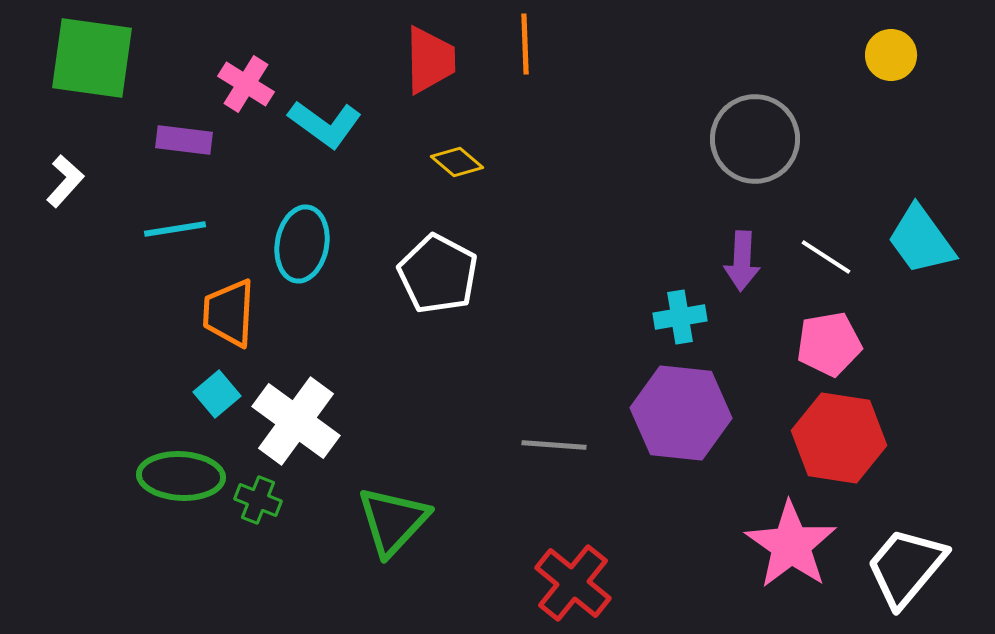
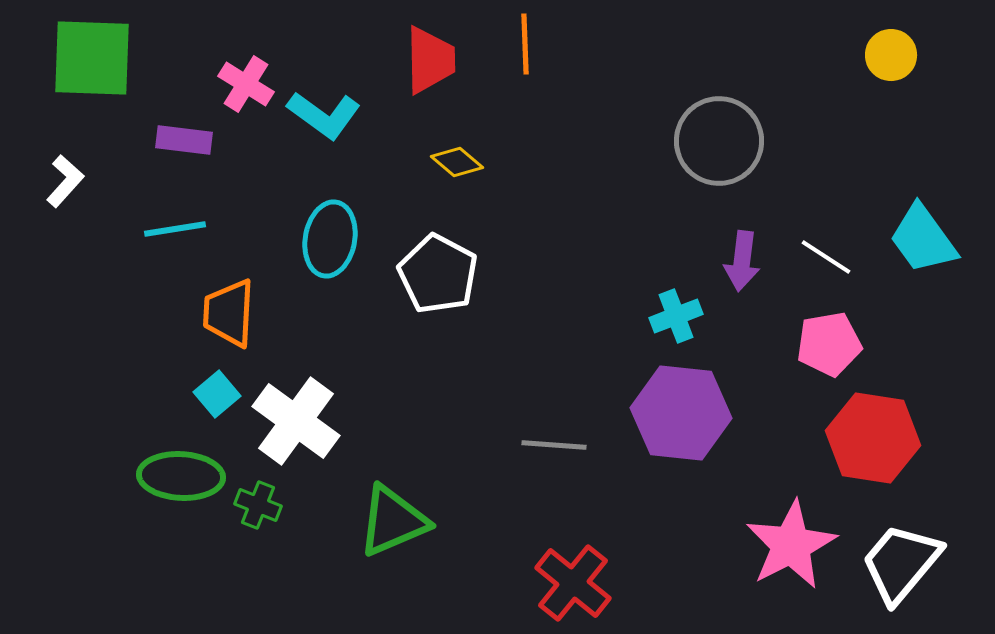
green square: rotated 6 degrees counterclockwise
cyan L-shape: moved 1 px left, 9 px up
gray circle: moved 36 px left, 2 px down
cyan trapezoid: moved 2 px right, 1 px up
cyan ellipse: moved 28 px right, 5 px up
purple arrow: rotated 4 degrees clockwise
cyan cross: moved 4 px left, 1 px up; rotated 12 degrees counterclockwise
red hexagon: moved 34 px right
green cross: moved 5 px down
green triangle: rotated 24 degrees clockwise
pink star: rotated 10 degrees clockwise
white trapezoid: moved 5 px left, 4 px up
